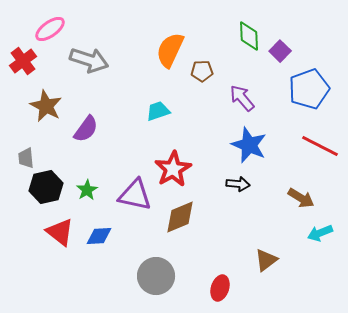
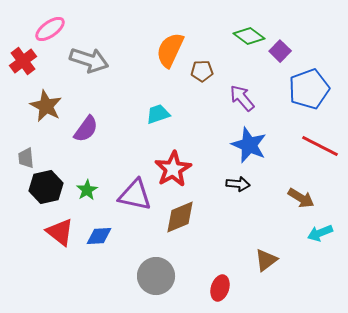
green diamond: rotated 52 degrees counterclockwise
cyan trapezoid: moved 3 px down
